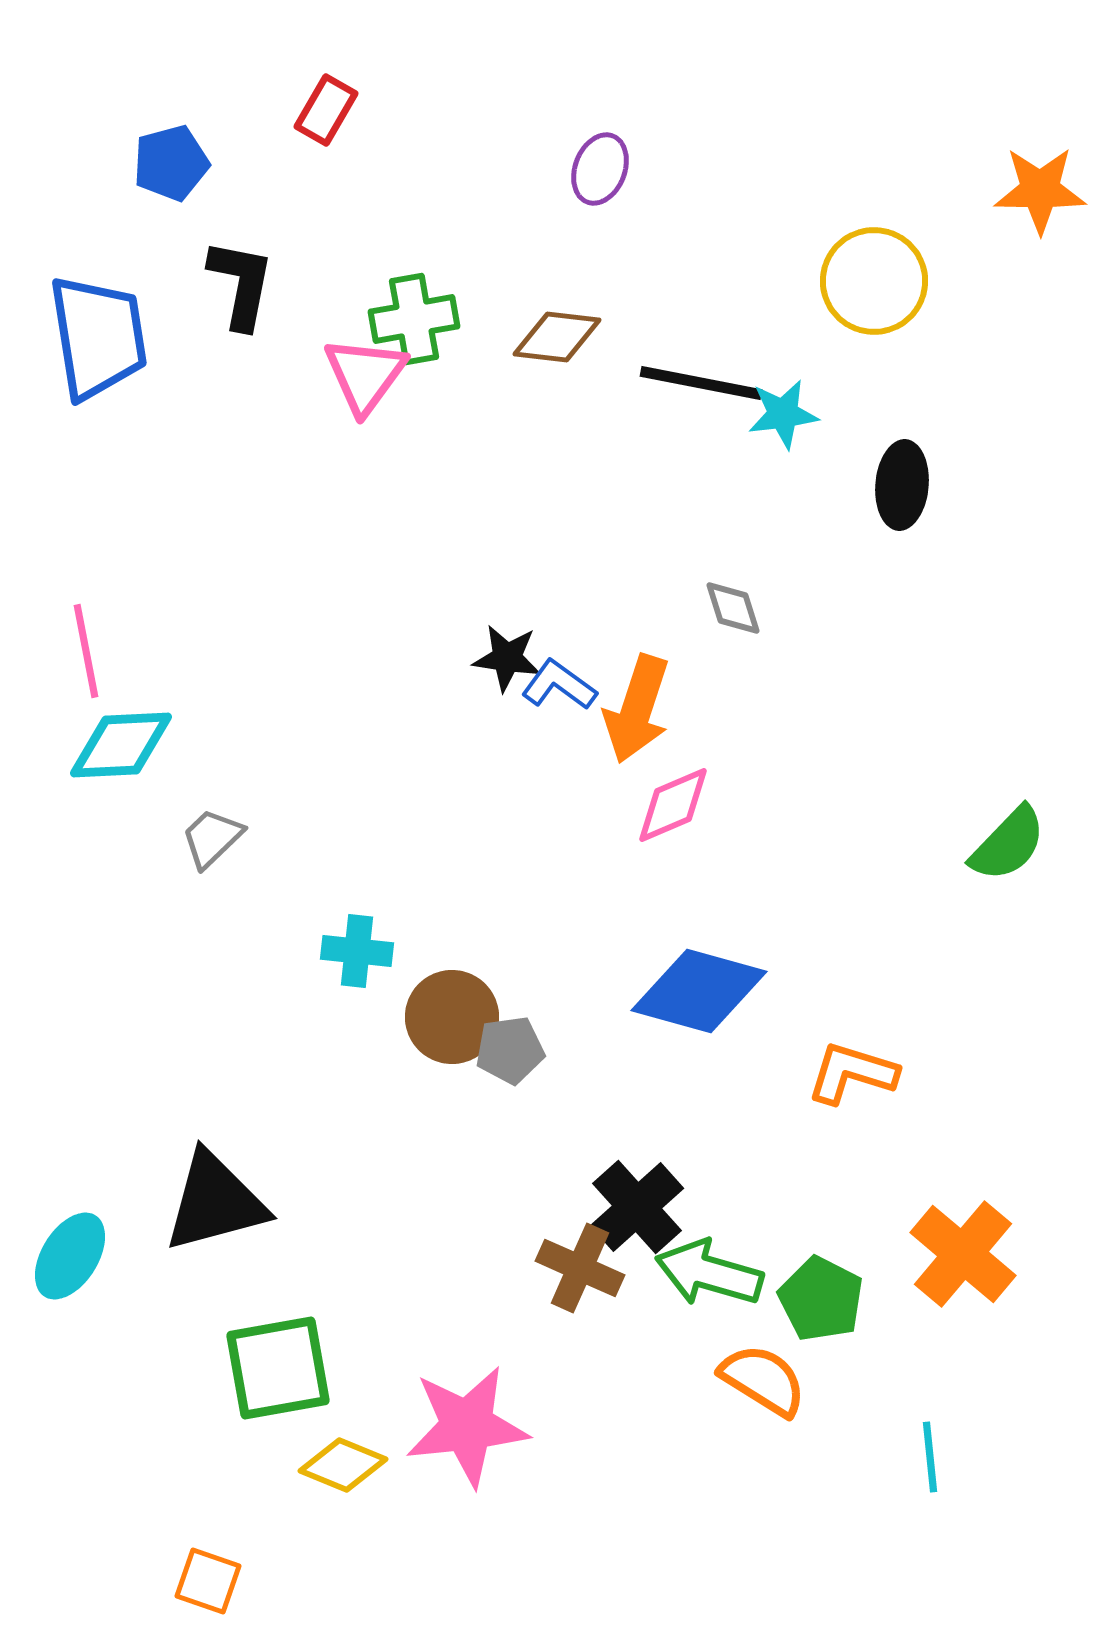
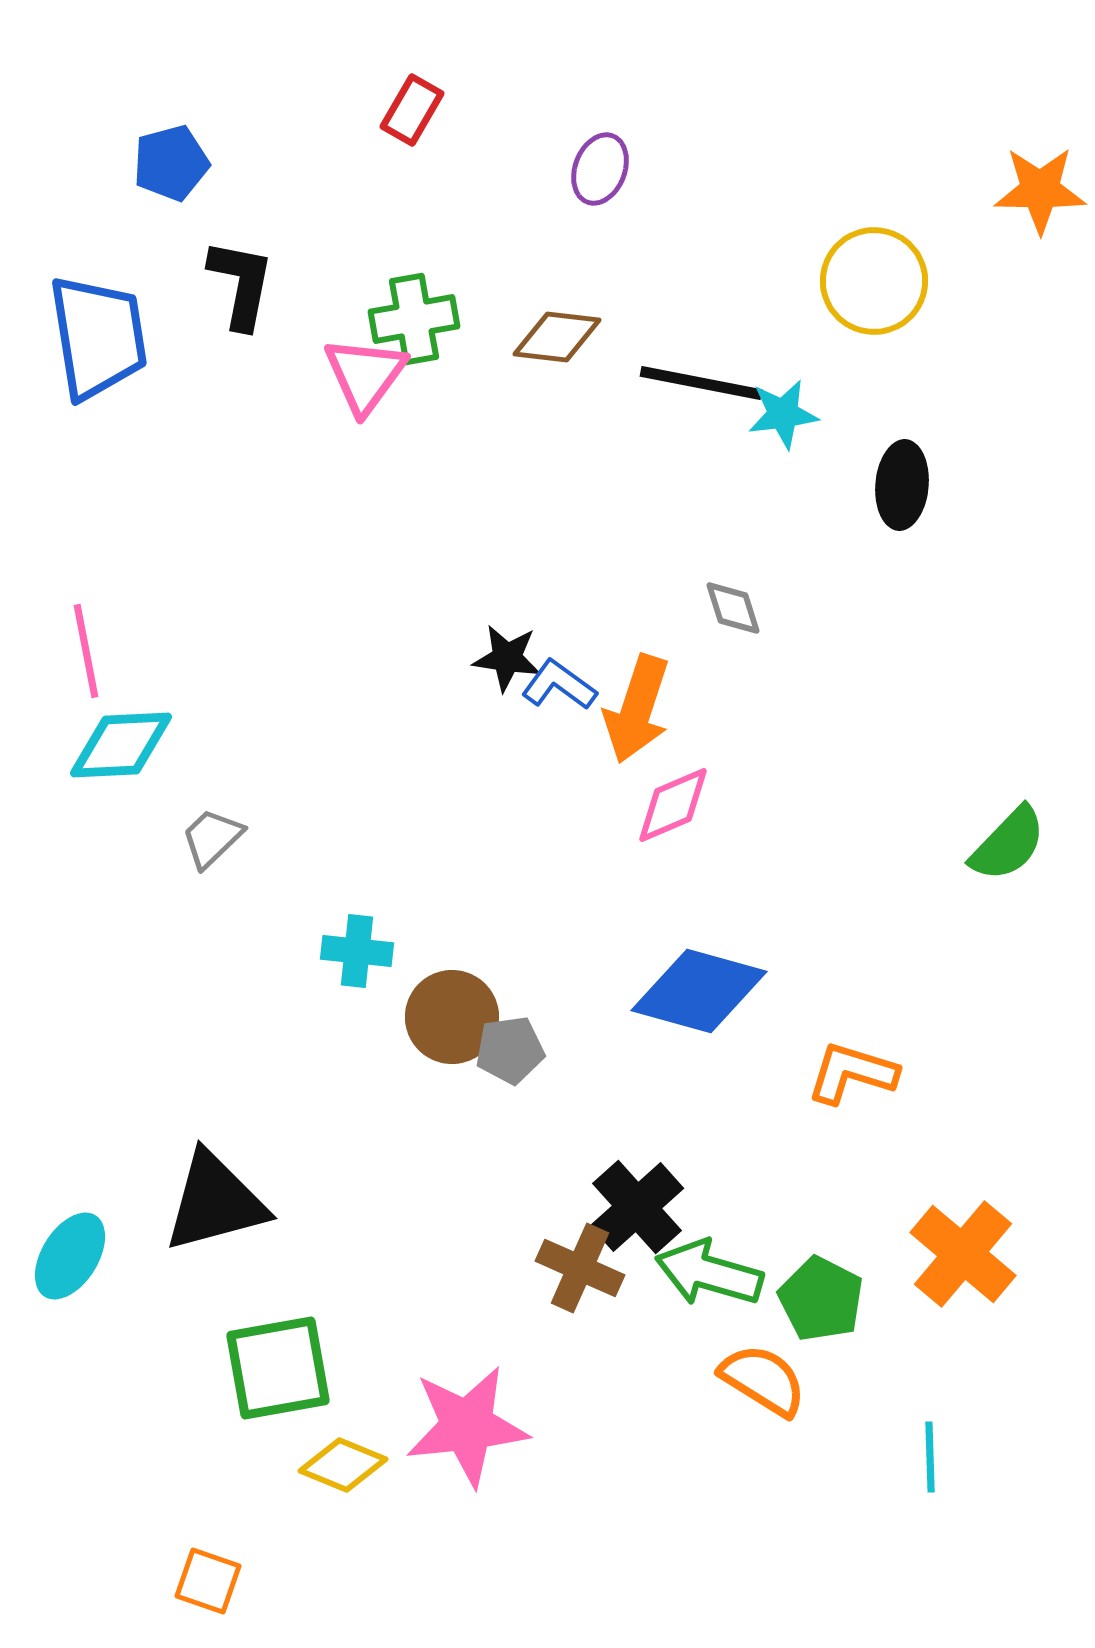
red rectangle: moved 86 px right
cyan line: rotated 4 degrees clockwise
